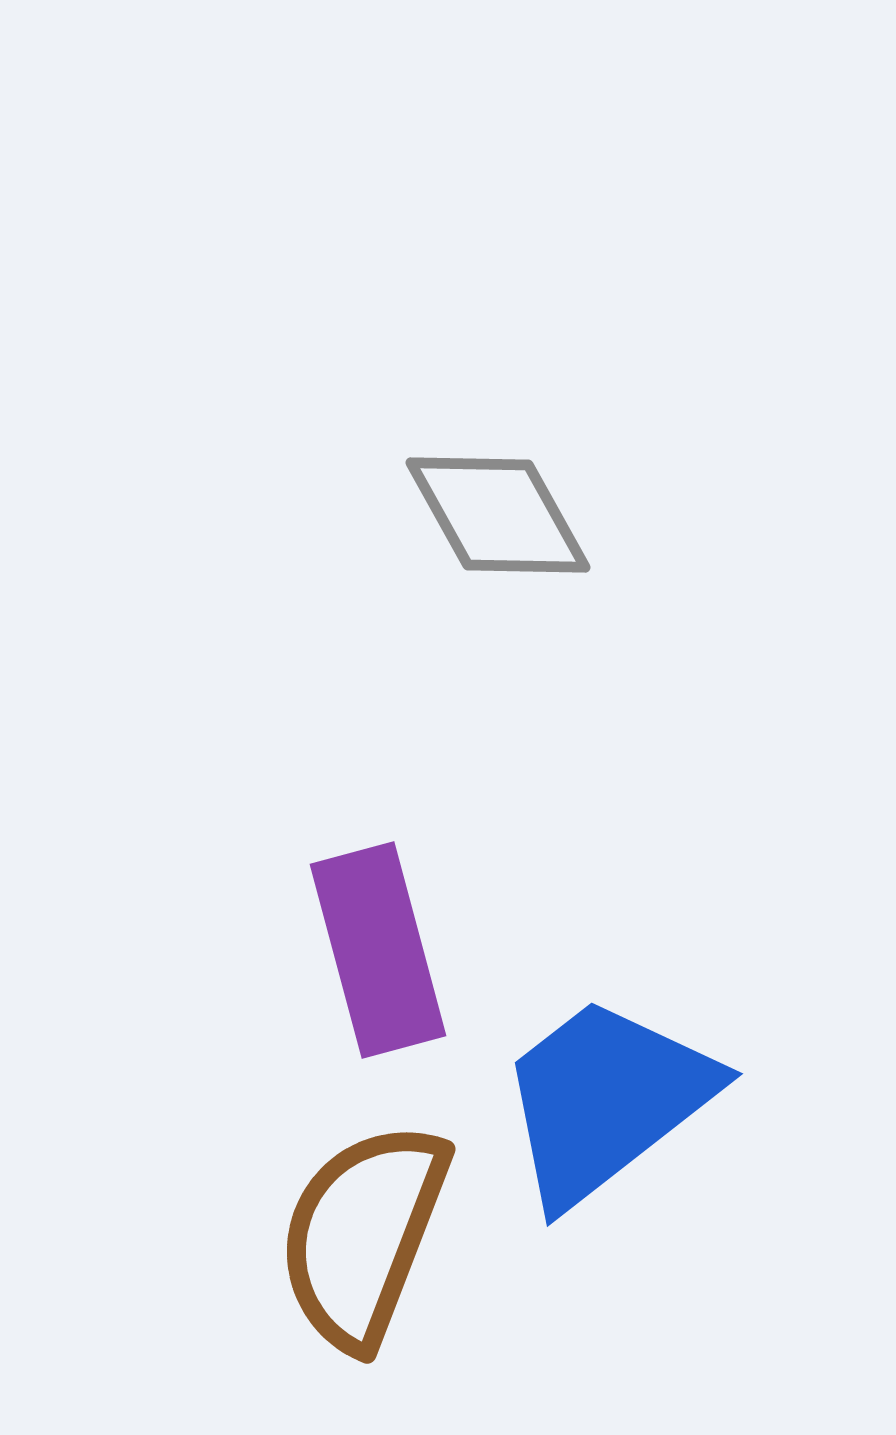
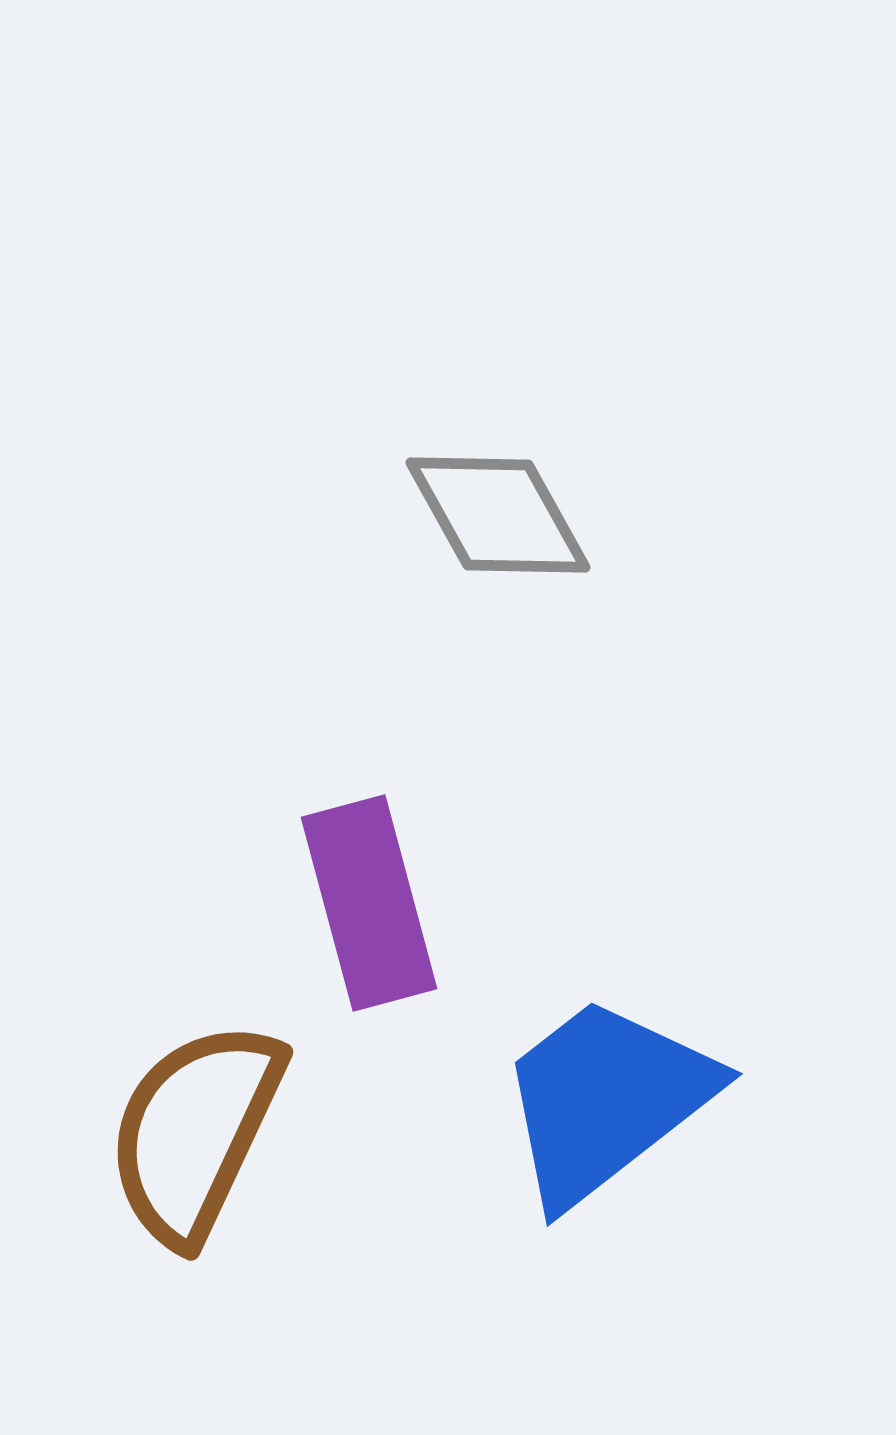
purple rectangle: moved 9 px left, 47 px up
brown semicircle: moved 168 px left, 103 px up; rotated 4 degrees clockwise
